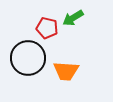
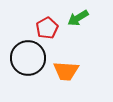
green arrow: moved 5 px right
red pentagon: rotated 30 degrees clockwise
